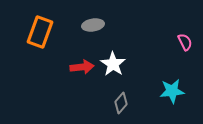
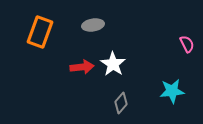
pink semicircle: moved 2 px right, 2 px down
